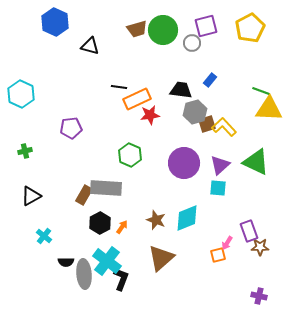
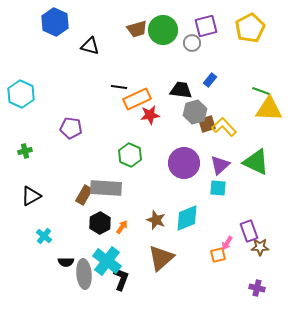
purple pentagon at (71, 128): rotated 15 degrees clockwise
purple cross at (259, 296): moved 2 px left, 8 px up
